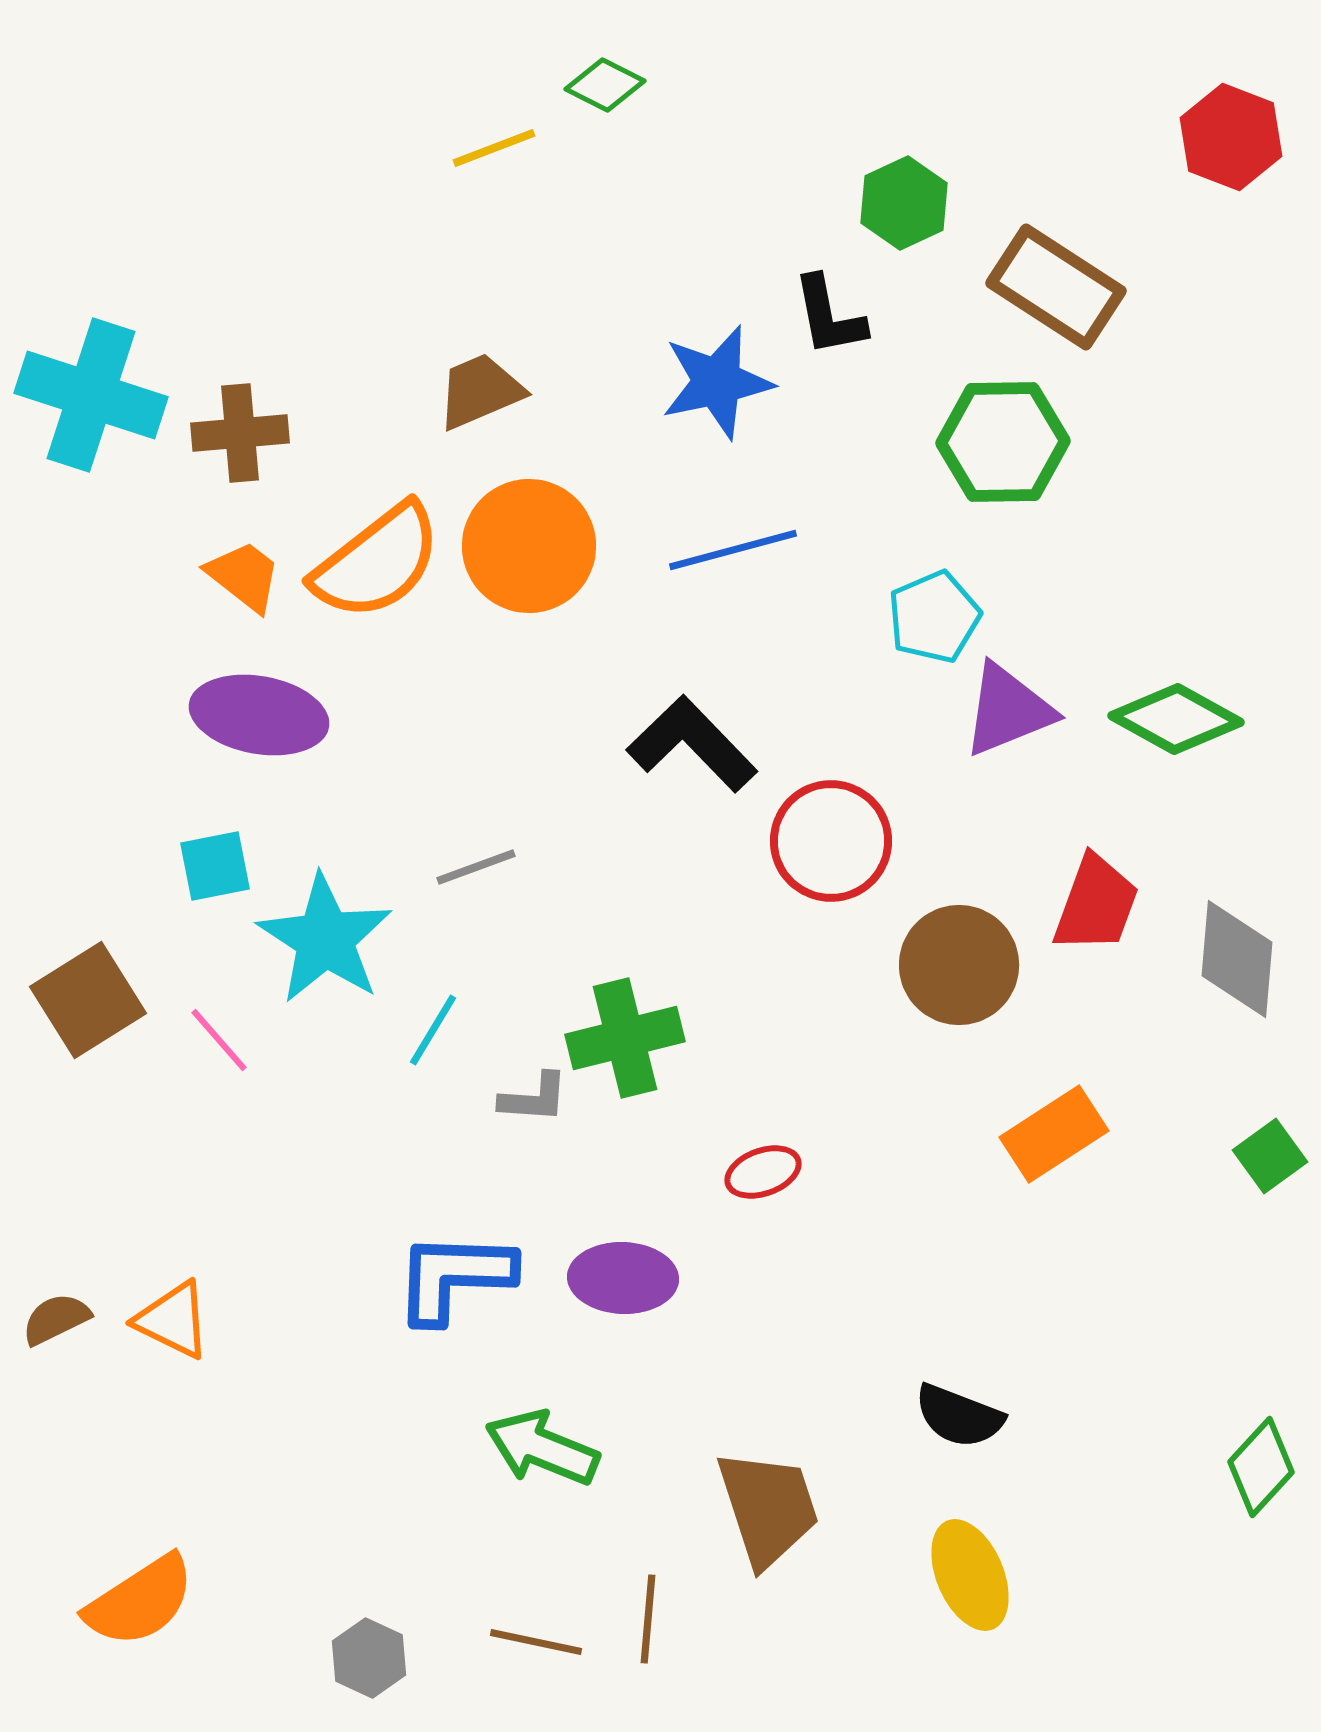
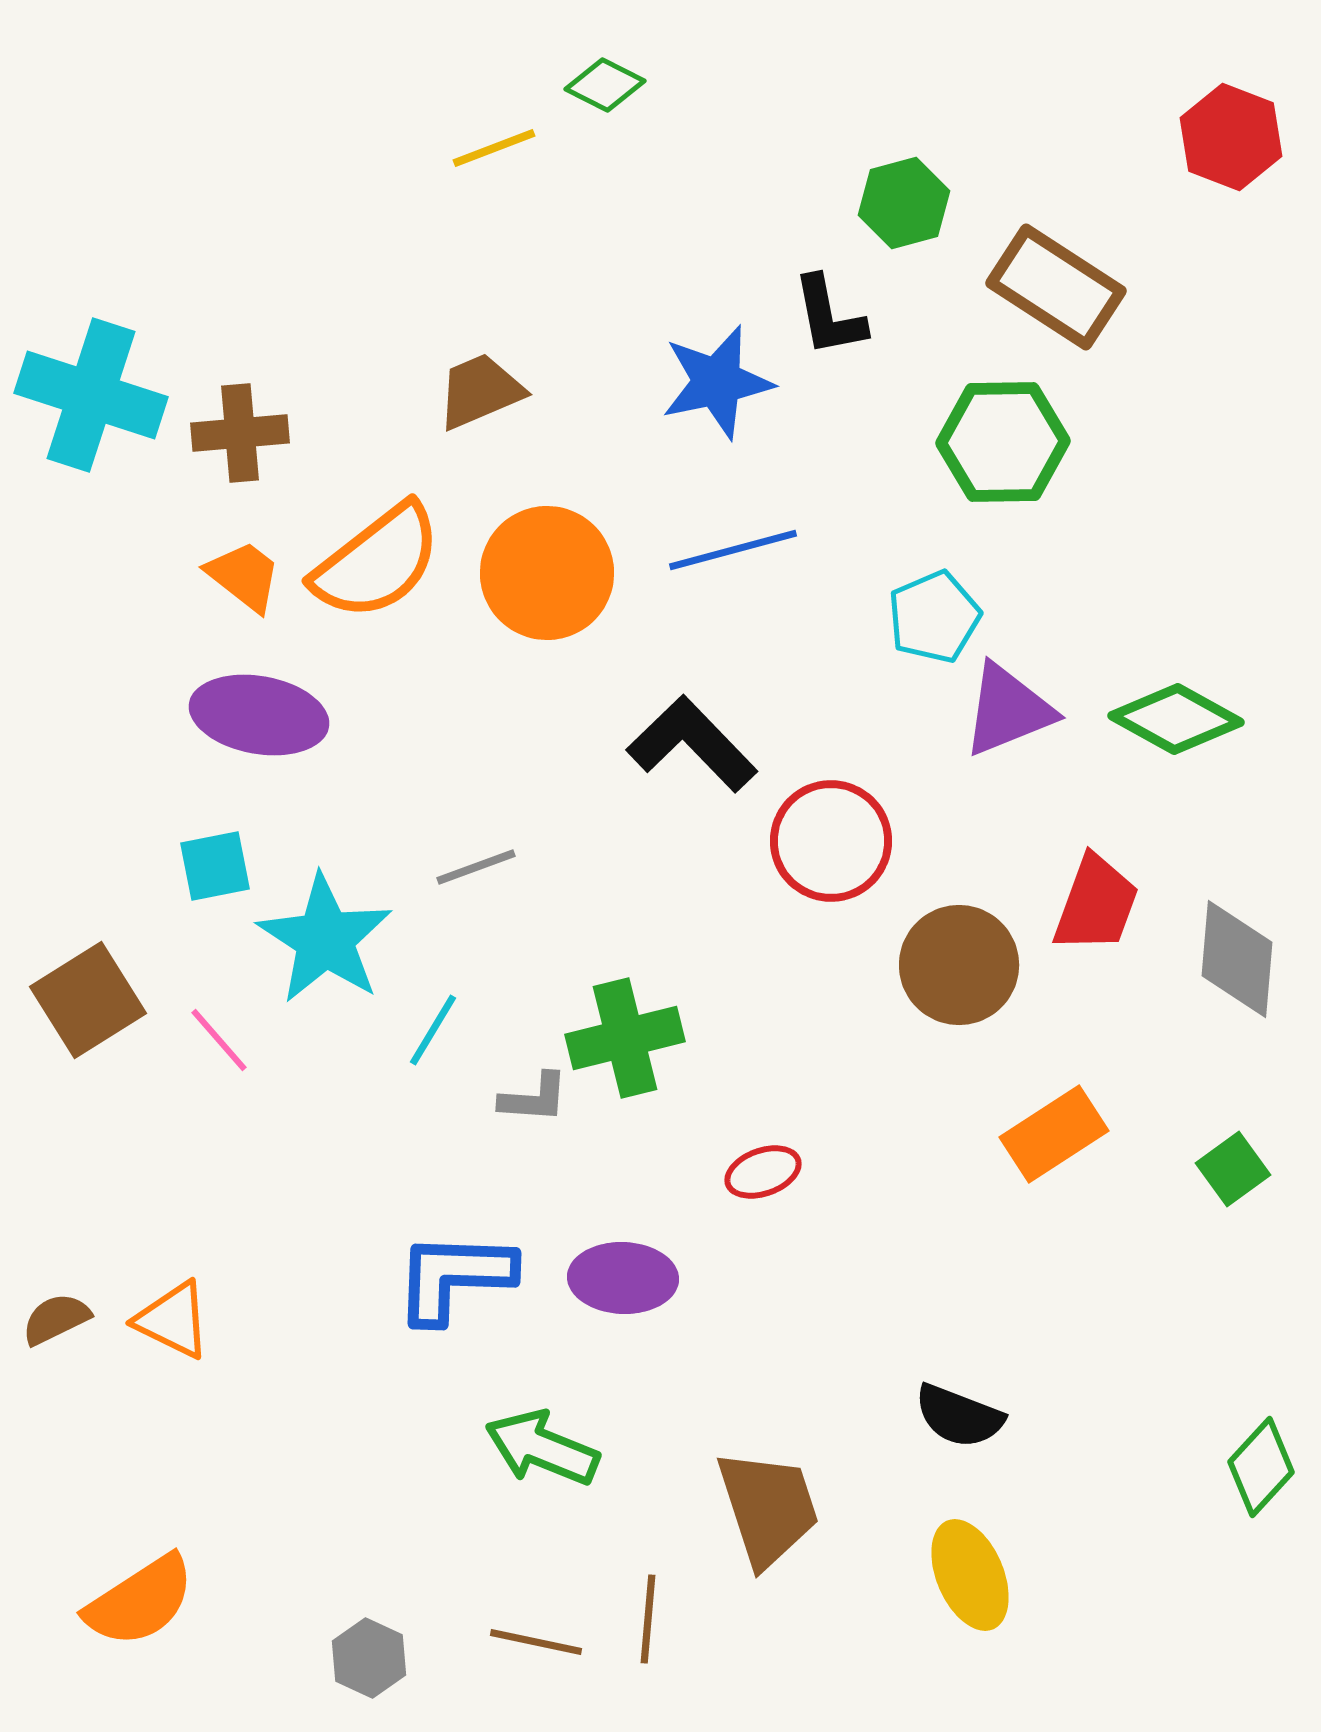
green hexagon at (904, 203): rotated 10 degrees clockwise
orange circle at (529, 546): moved 18 px right, 27 px down
green square at (1270, 1156): moved 37 px left, 13 px down
